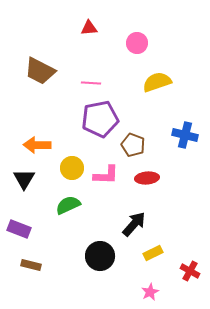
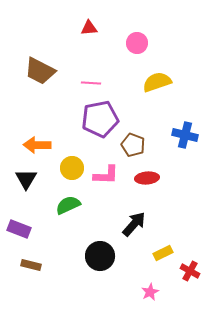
black triangle: moved 2 px right
yellow rectangle: moved 10 px right
